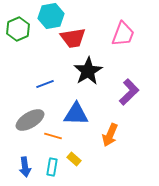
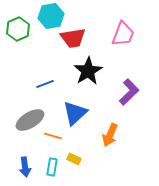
blue triangle: moved 1 px left, 1 px up; rotated 44 degrees counterclockwise
yellow rectangle: rotated 16 degrees counterclockwise
